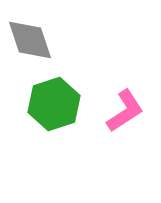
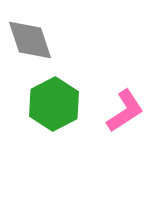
green hexagon: rotated 9 degrees counterclockwise
